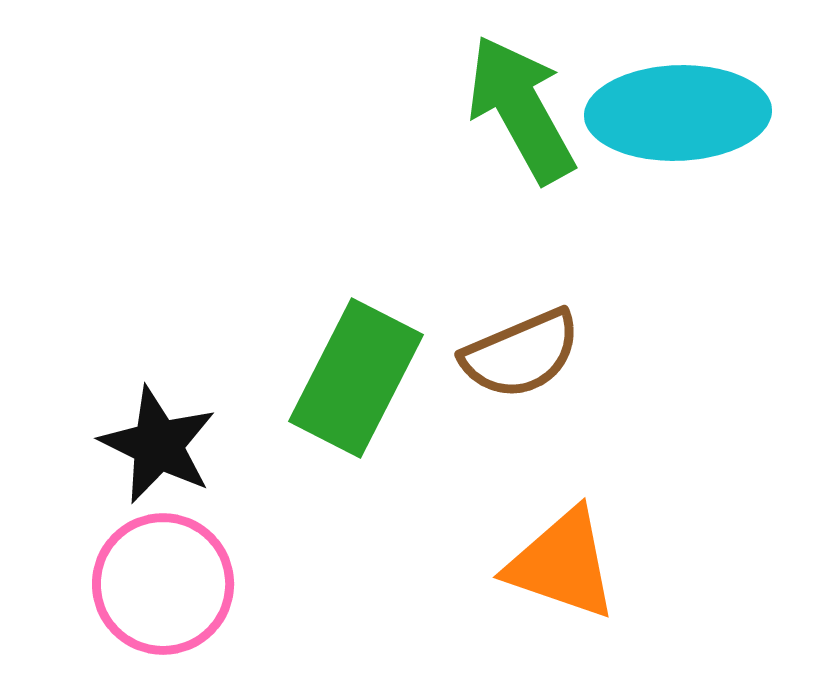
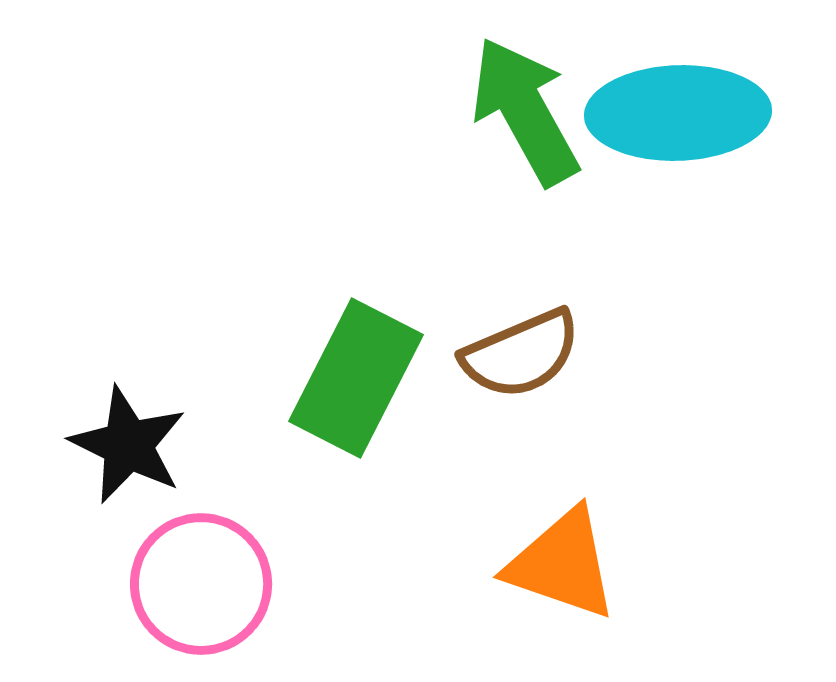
green arrow: moved 4 px right, 2 px down
black star: moved 30 px left
pink circle: moved 38 px right
